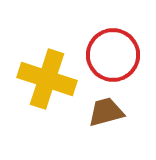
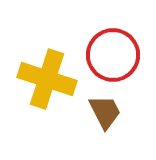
brown trapezoid: moved 1 px left; rotated 78 degrees clockwise
